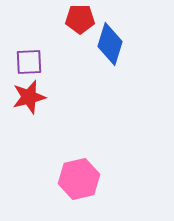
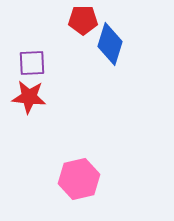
red pentagon: moved 3 px right, 1 px down
purple square: moved 3 px right, 1 px down
red star: rotated 20 degrees clockwise
